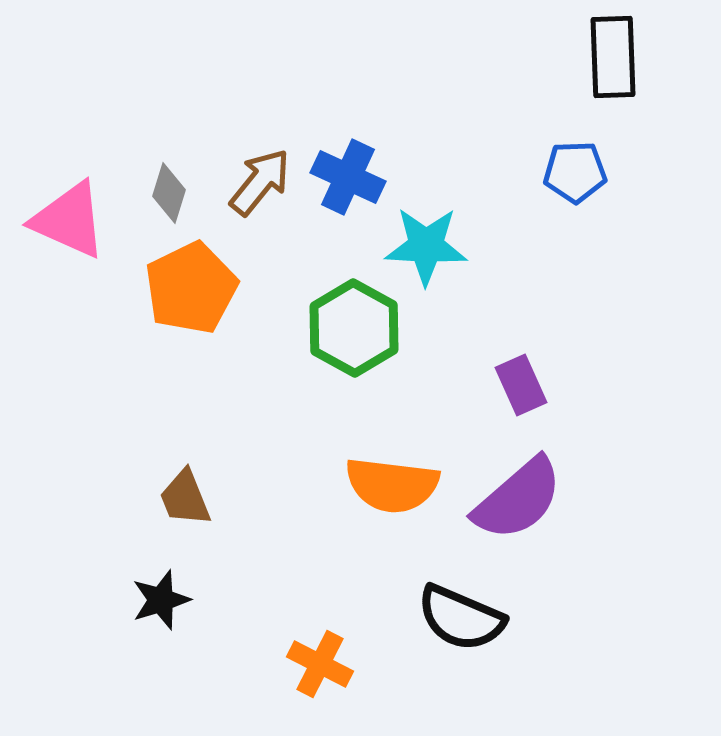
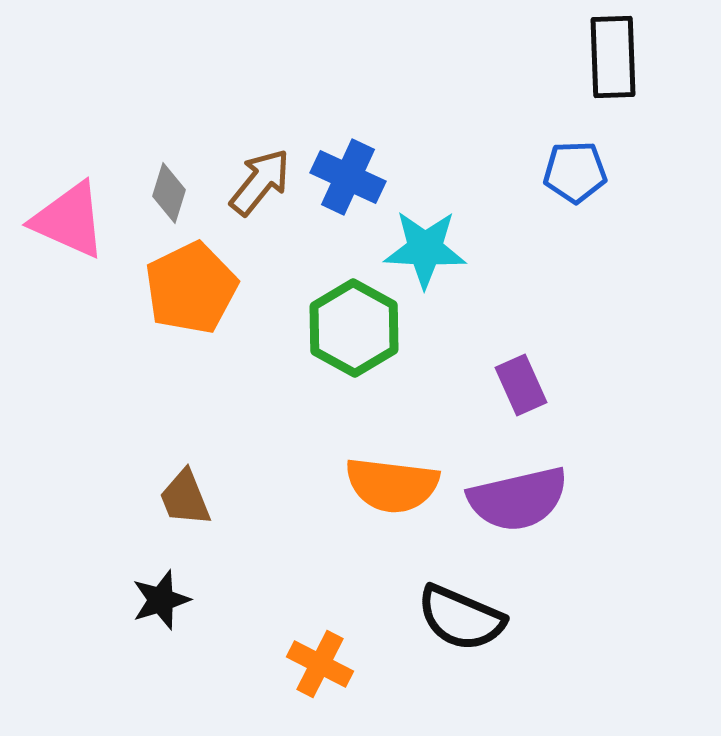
cyan star: moved 1 px left, 3 px down
purple semicircle: rotated 28 degrees clockwise
